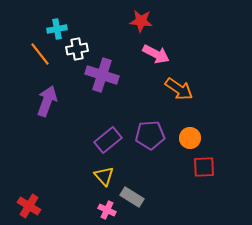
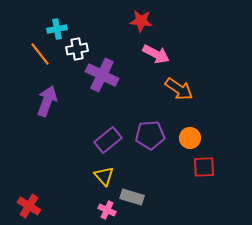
purple cross: rotated 8 degrees clockwise
gray rectangle: rotated 15 degrees counterclockwise
